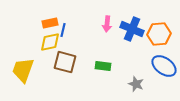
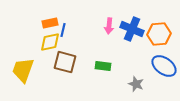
pink arrow: moved 2 px right, 2 px down
